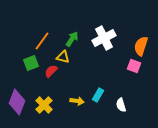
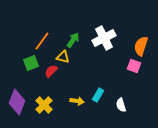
green arrow: moved 1 px right, 1 px down
